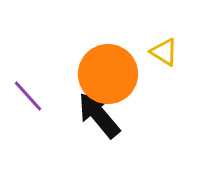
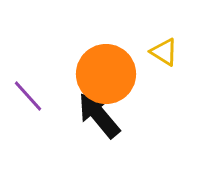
orange circle: moved 2 px left
